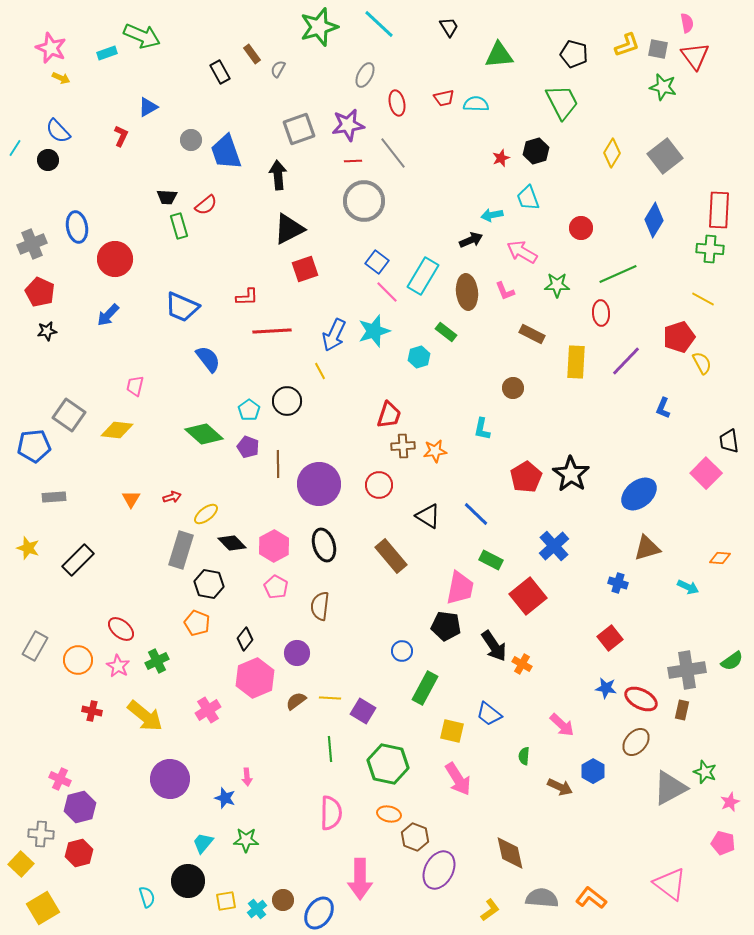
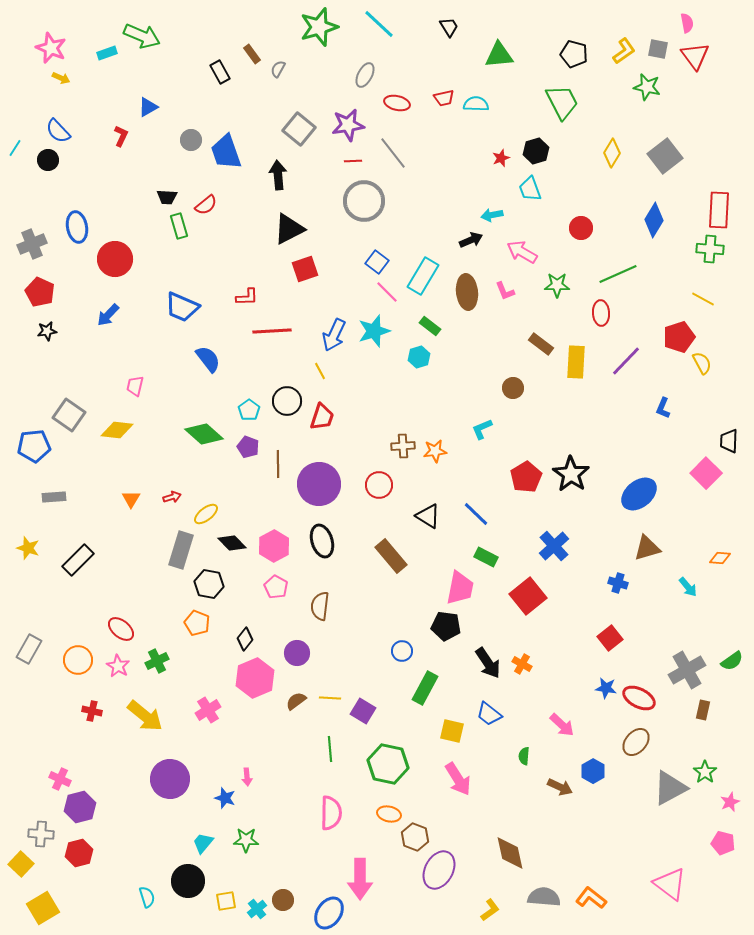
yellow L-shape at (627, 45): moved 3 px left, 6 px down; rotated 16 degrees counterclockwise
green star at (663, 87): moved 16 px left
red ellipse at (397, 103): rotated 65 degrees counterclockwise
gray square at (299, 129): rotated 32 degrees counterclockwise
cyan trapezoid at (528, 198): moved 2 px right, 9 px up
green rectangle at (446, 332): moved 16 px left, 6 px up
brown rectangle at (532, 334): moved 9 px right, 10 px down; rotated 10 degrees clockwise
red trapezoid at (389, 415): moved 67 px left, 2 px down
cyan L-shape at (482, 429): rotated 55 degrees clockwise
black trapezoid at (729, 441): rotated 10 degrees clockwise
black ellipse at (324, 545): moved 2 px left, 4 px up
green rectangle at (491, 560): moved 5 px left, 3 px up
cyan arrow at (688, 587): rotated 25 degrees clockwise
gray rectangle at (35, 646): moved 6 px left, 3 px down
black arrow at (494, 646): moved 6 px left, 17 px down
gray cross at (687, 670): rotated 21 degrees counterclockwise
red ellipse at (641, 699): moved 2 px left, 1 px up
brown rectangle at (682, 710): moved 21 px right
green star at (705, 772): rotated 15 degrees clockwise
gray semicircle at (542, 898): moved 2 px right, 1 px up
blue ellipse at (319, 913): moved 10 px right
